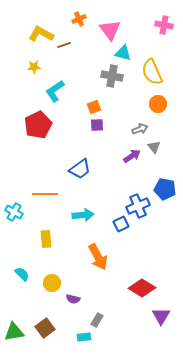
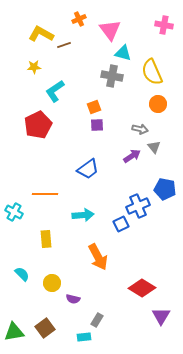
gray arrow: rotated 35 degrees clockwise
blue trapezoid: moved 8 px right
